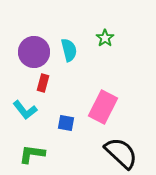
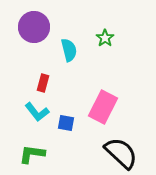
purple circle: moved 25 px up
cyan L-shape: moved 12 px right, 2 px down
